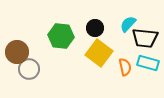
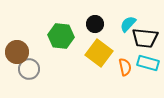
black circle: moved 4 px up
